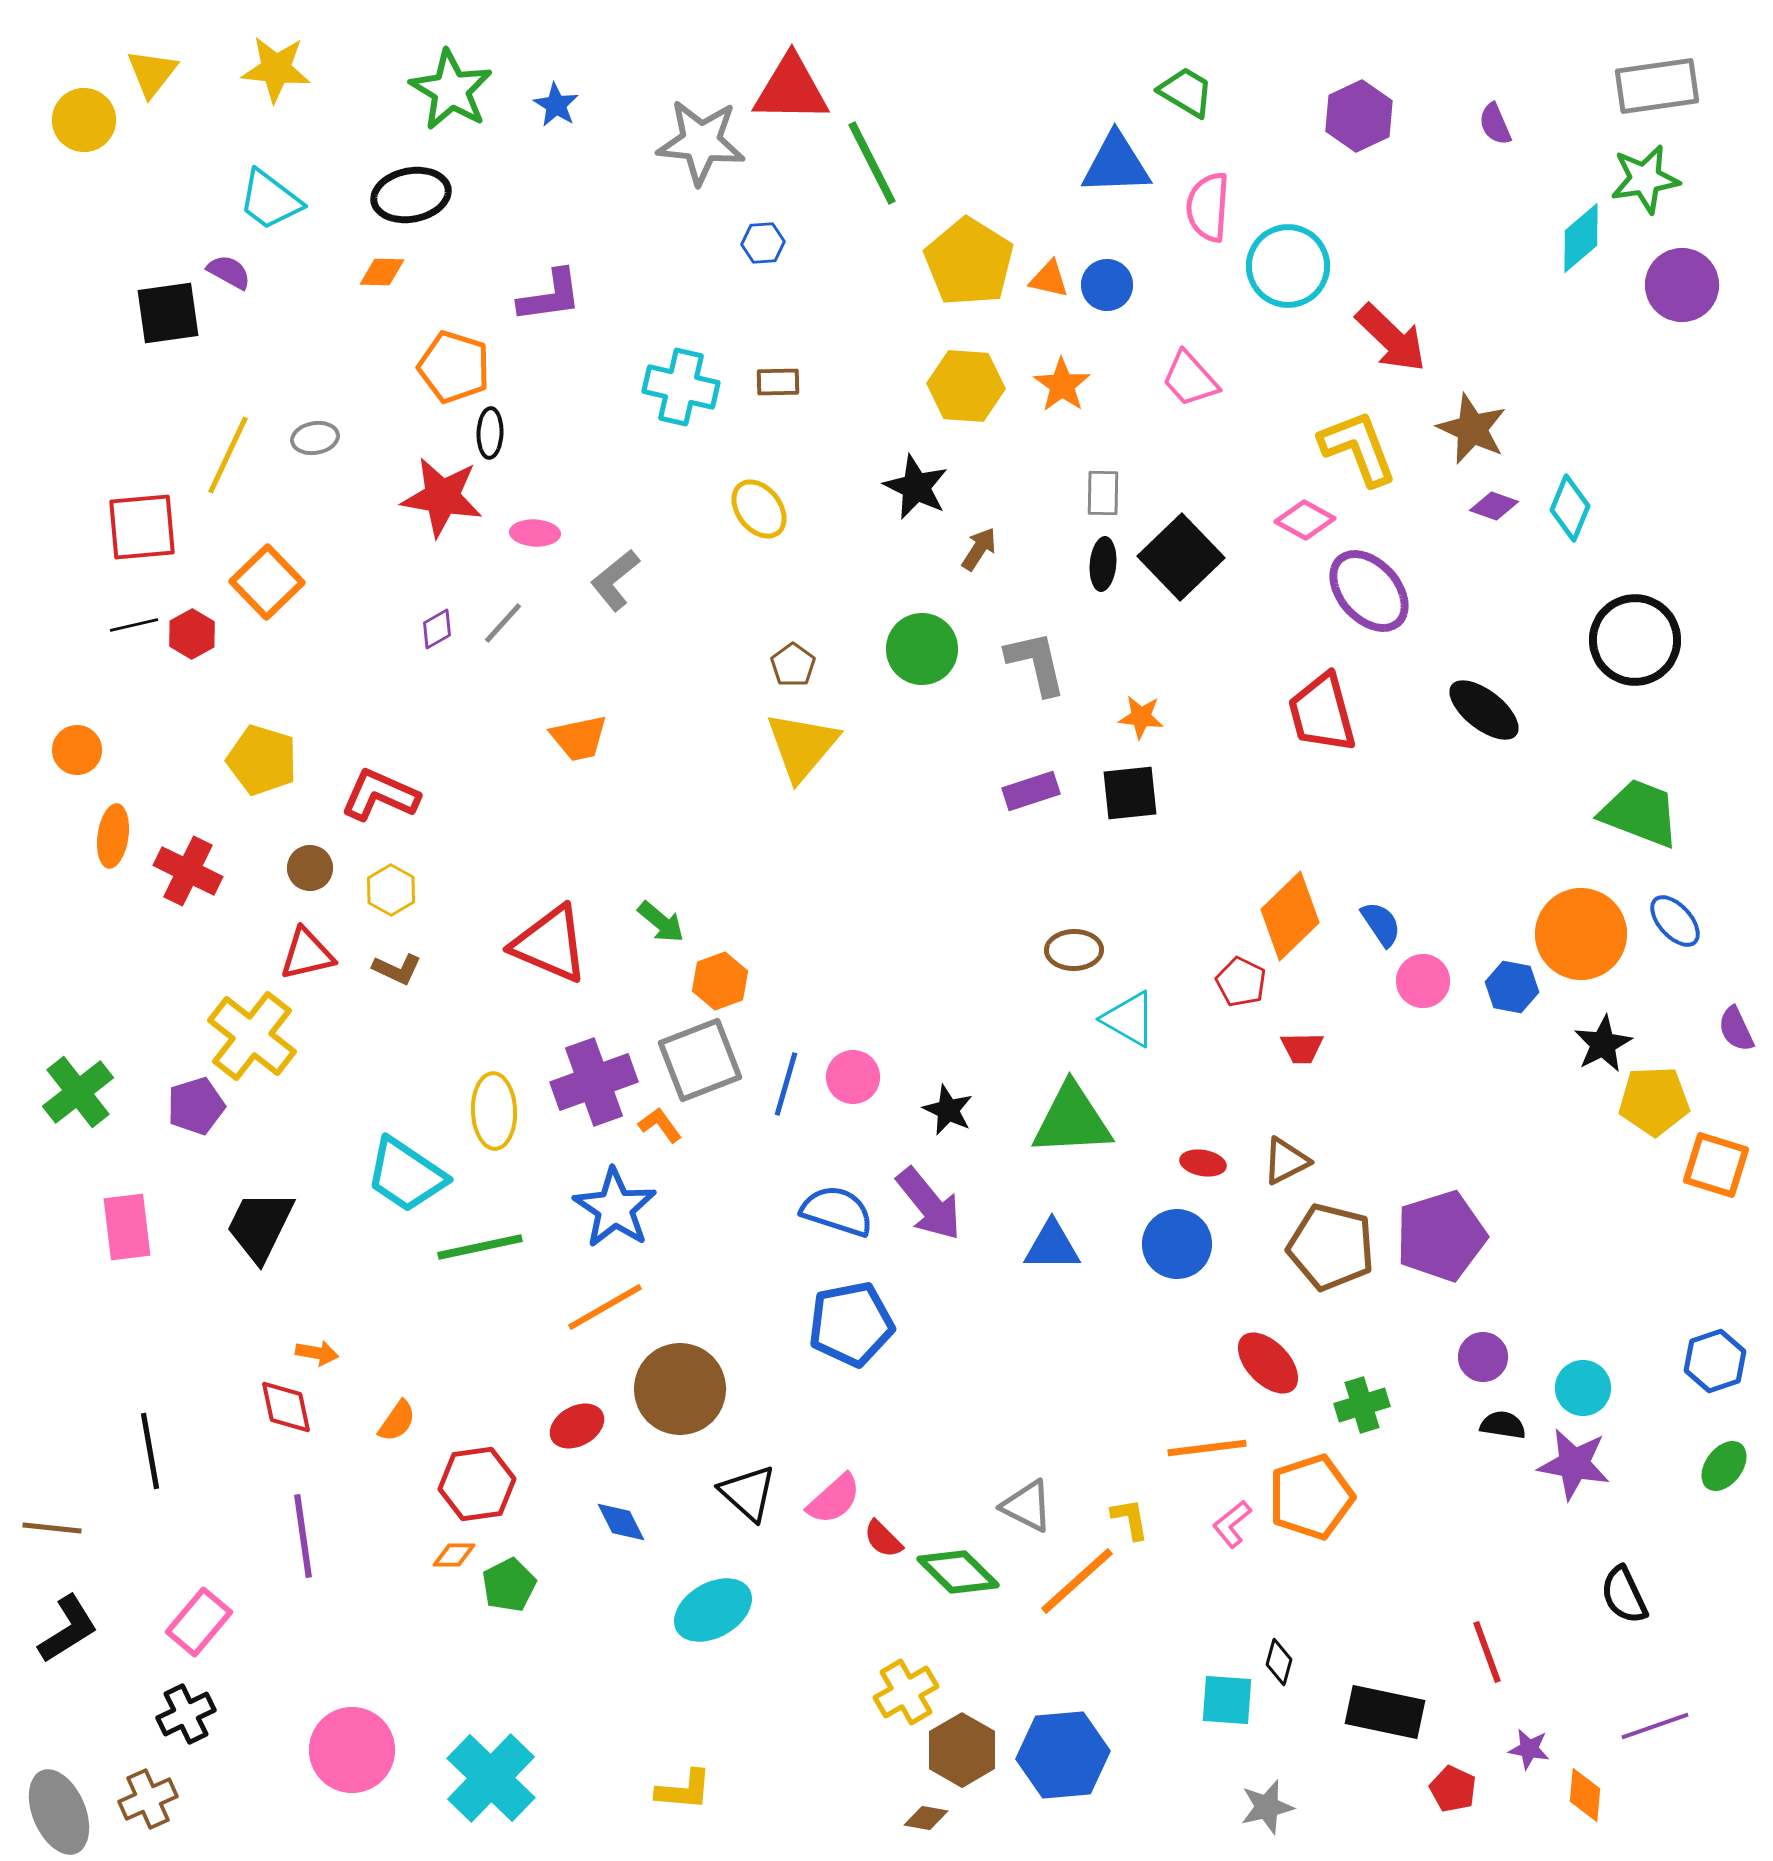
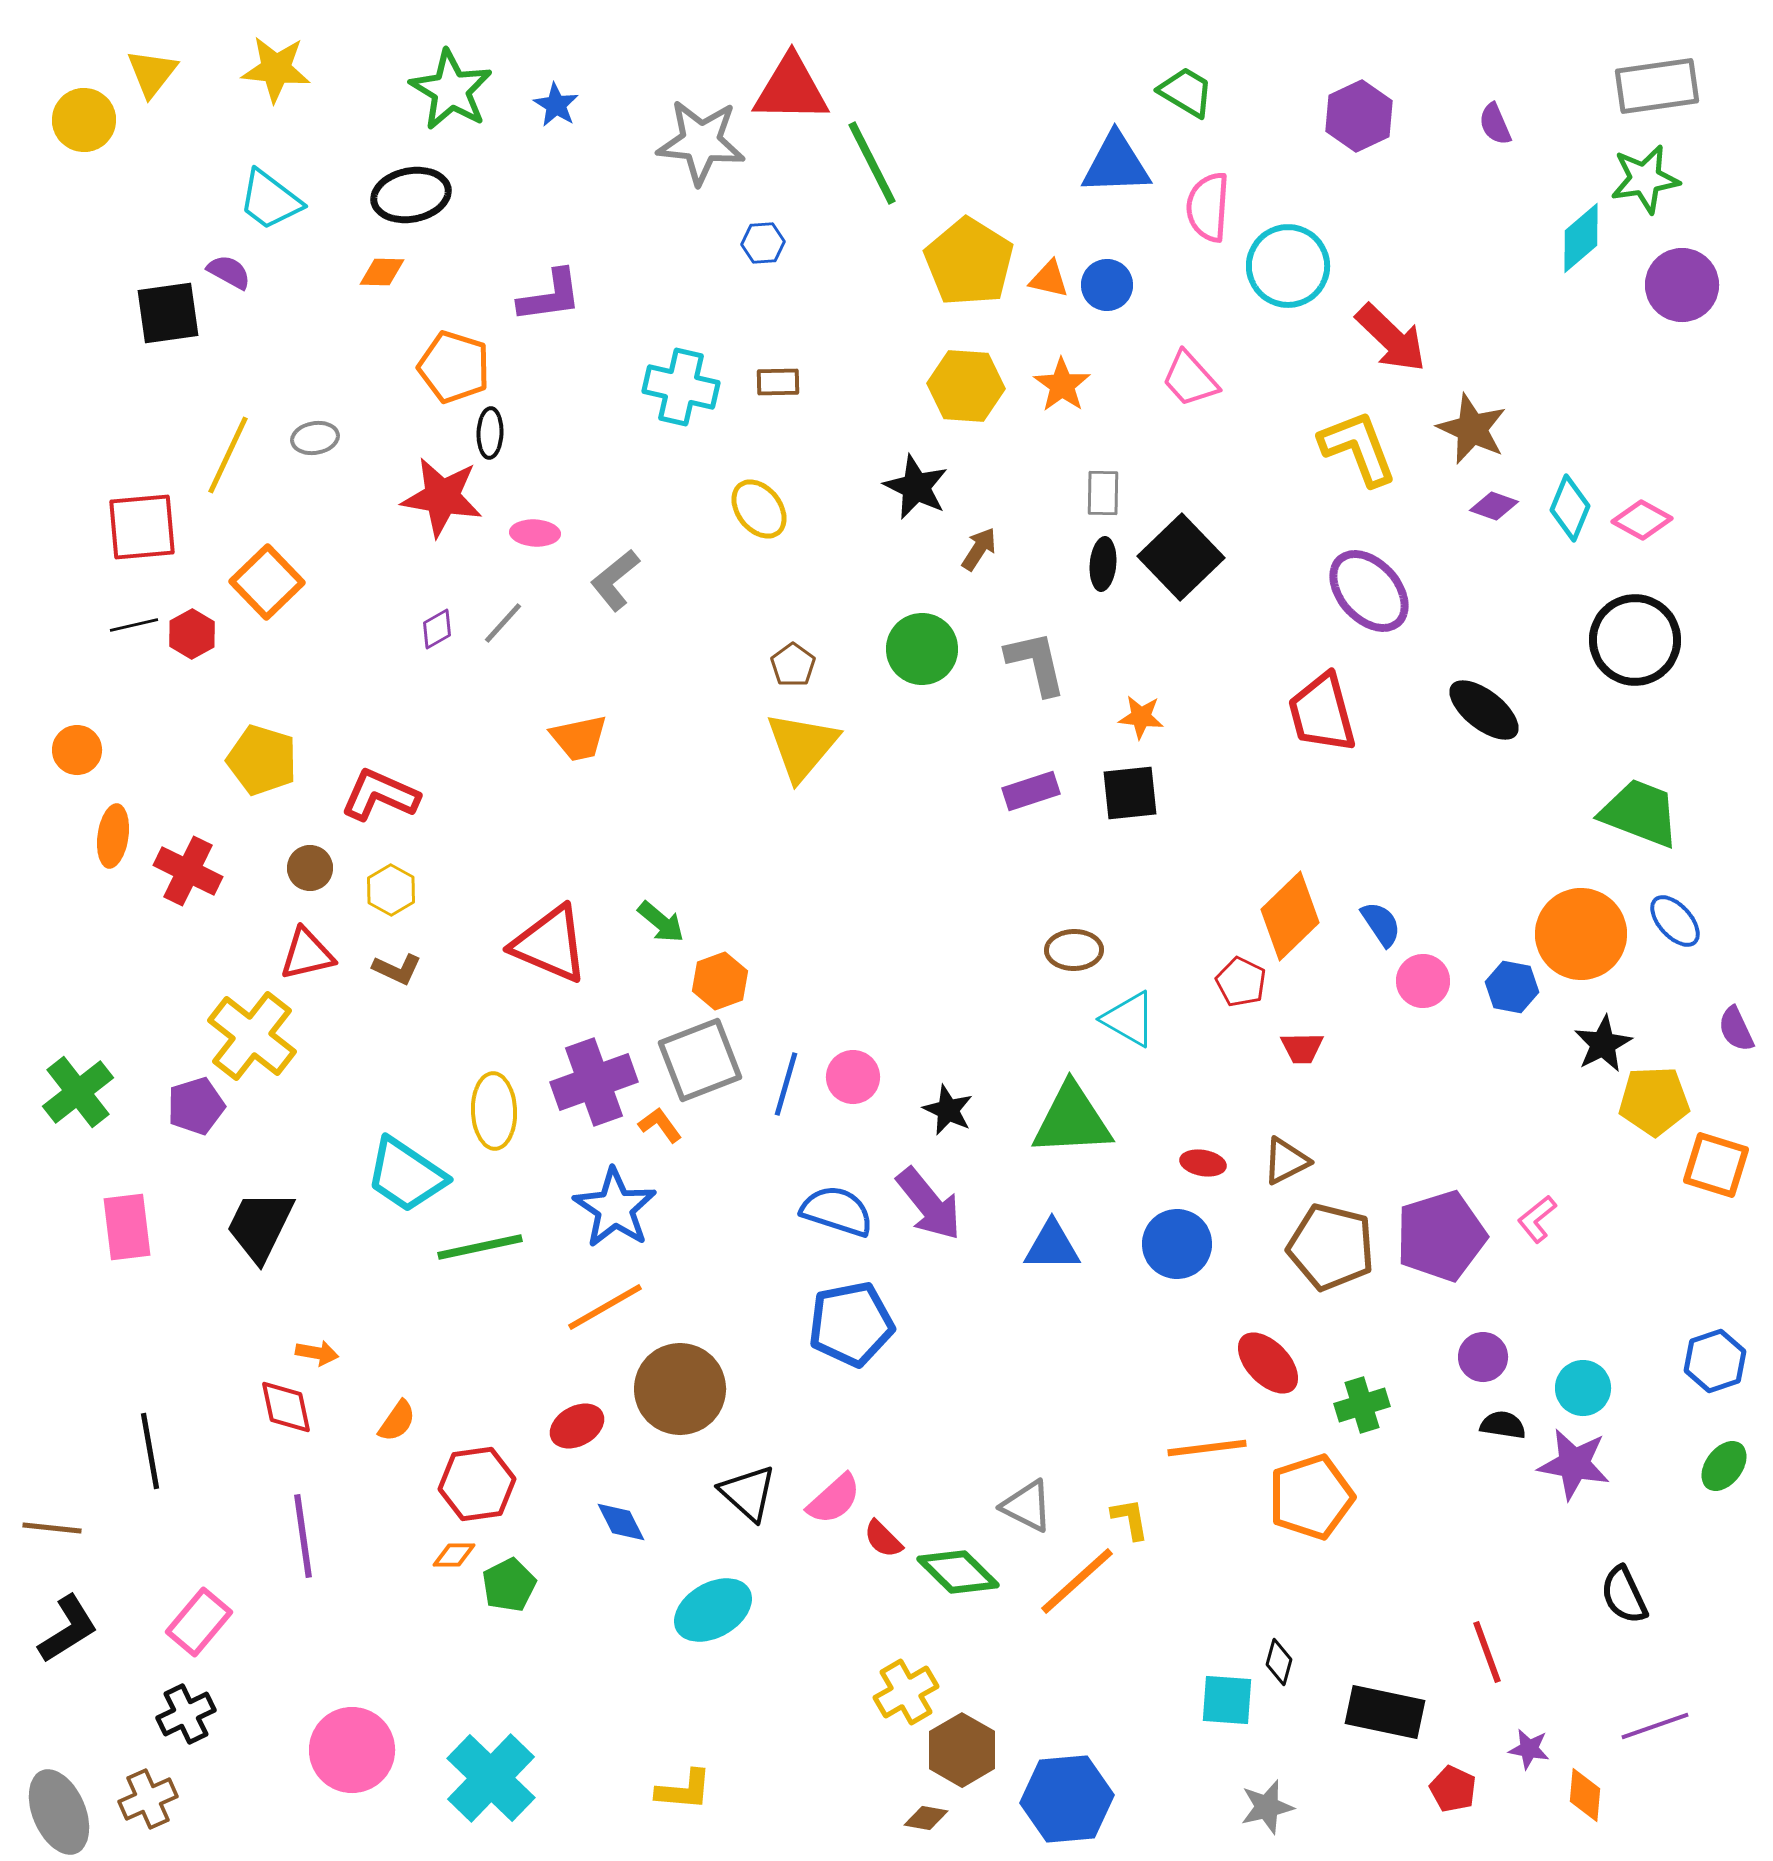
pink diamond at (1305, 520): moved 337 px right
pink L-shape at (1232, 1524): moved 305 px right, 305 px up
blue hexagon at (1063, 1755): moved 4 px right, 44 px down
